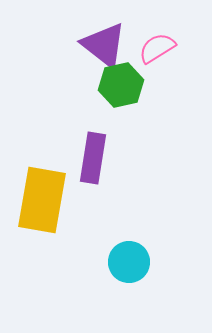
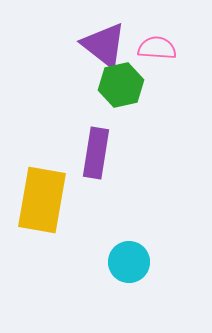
pink semicircle: rotated 36 degrees clockwise
purple rectangle: moved 3 px right, 5 px up
